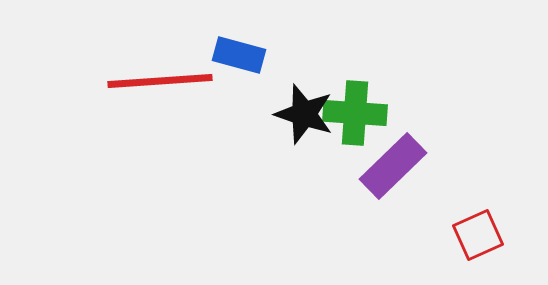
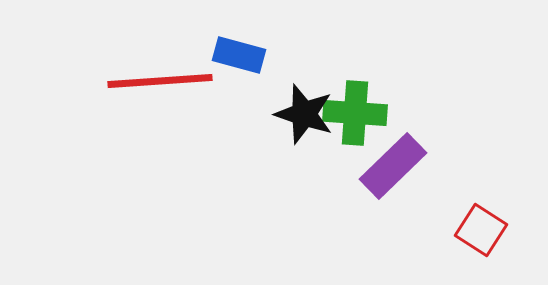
red square: moved 3 px right, 5 px up; rotated 33 degrees counterclockwise
